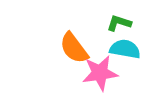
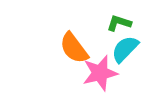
cyan semicircle: rotated 56 degrees counterclockwise
pink star: rotated 6 degrees counterclockwise
